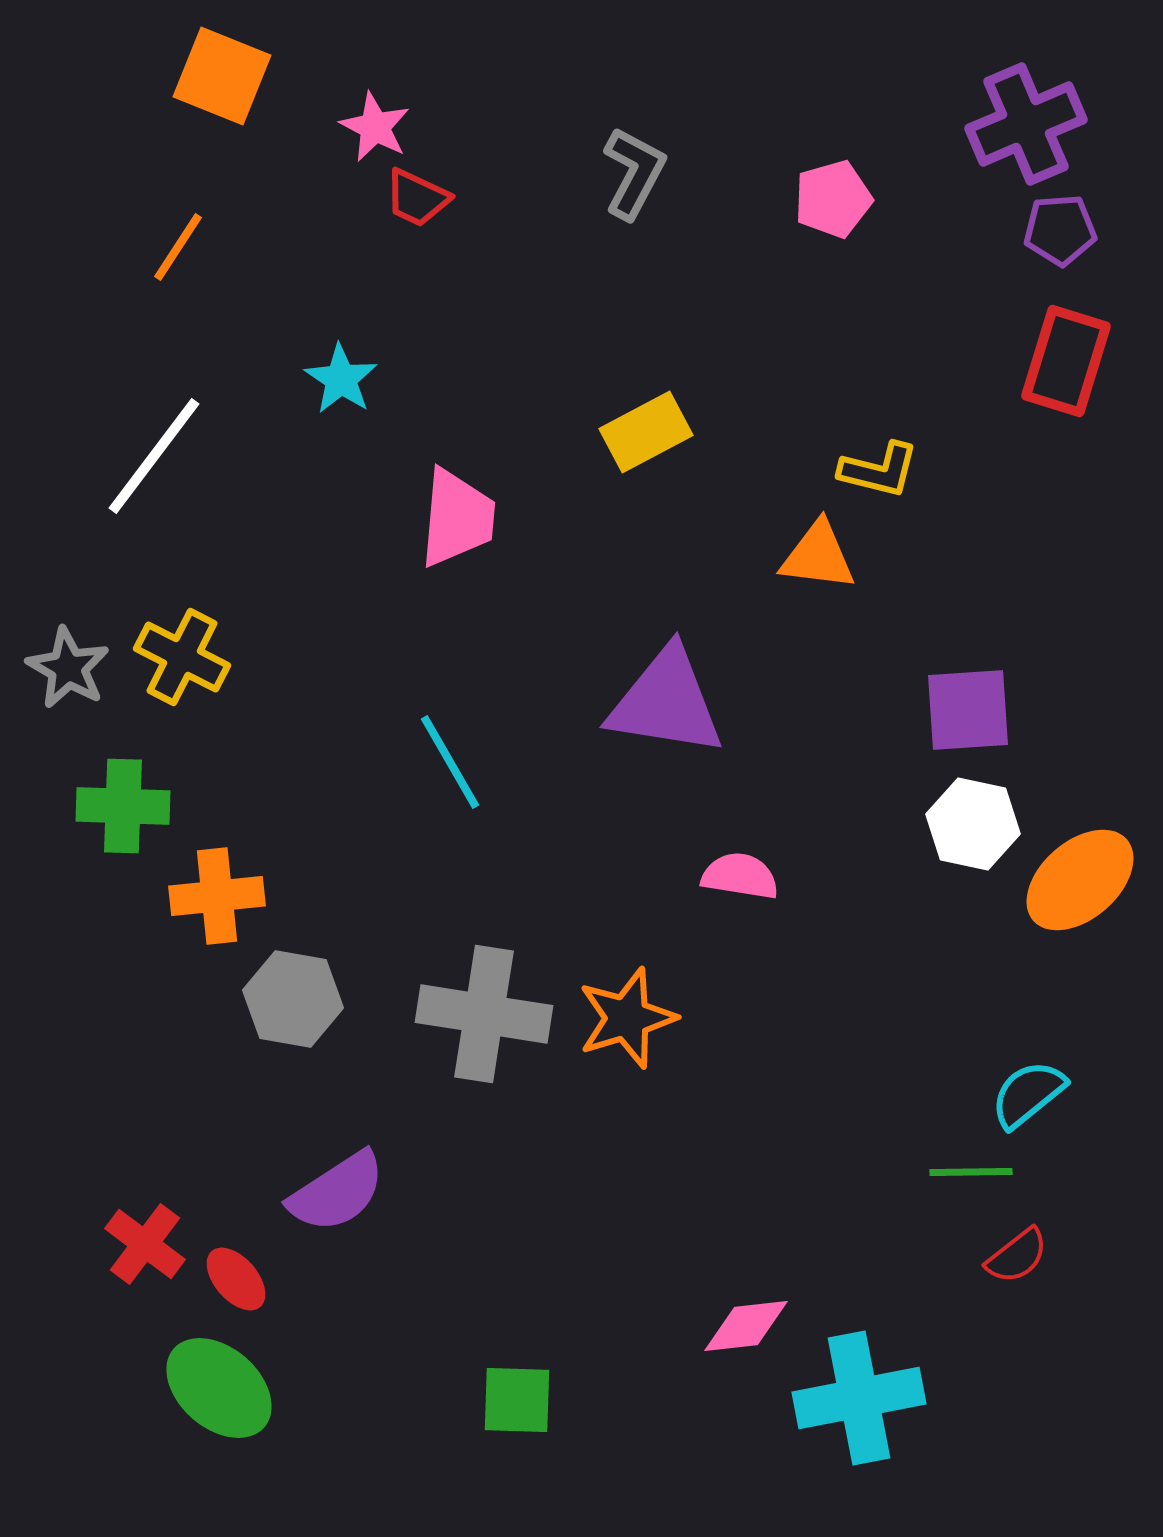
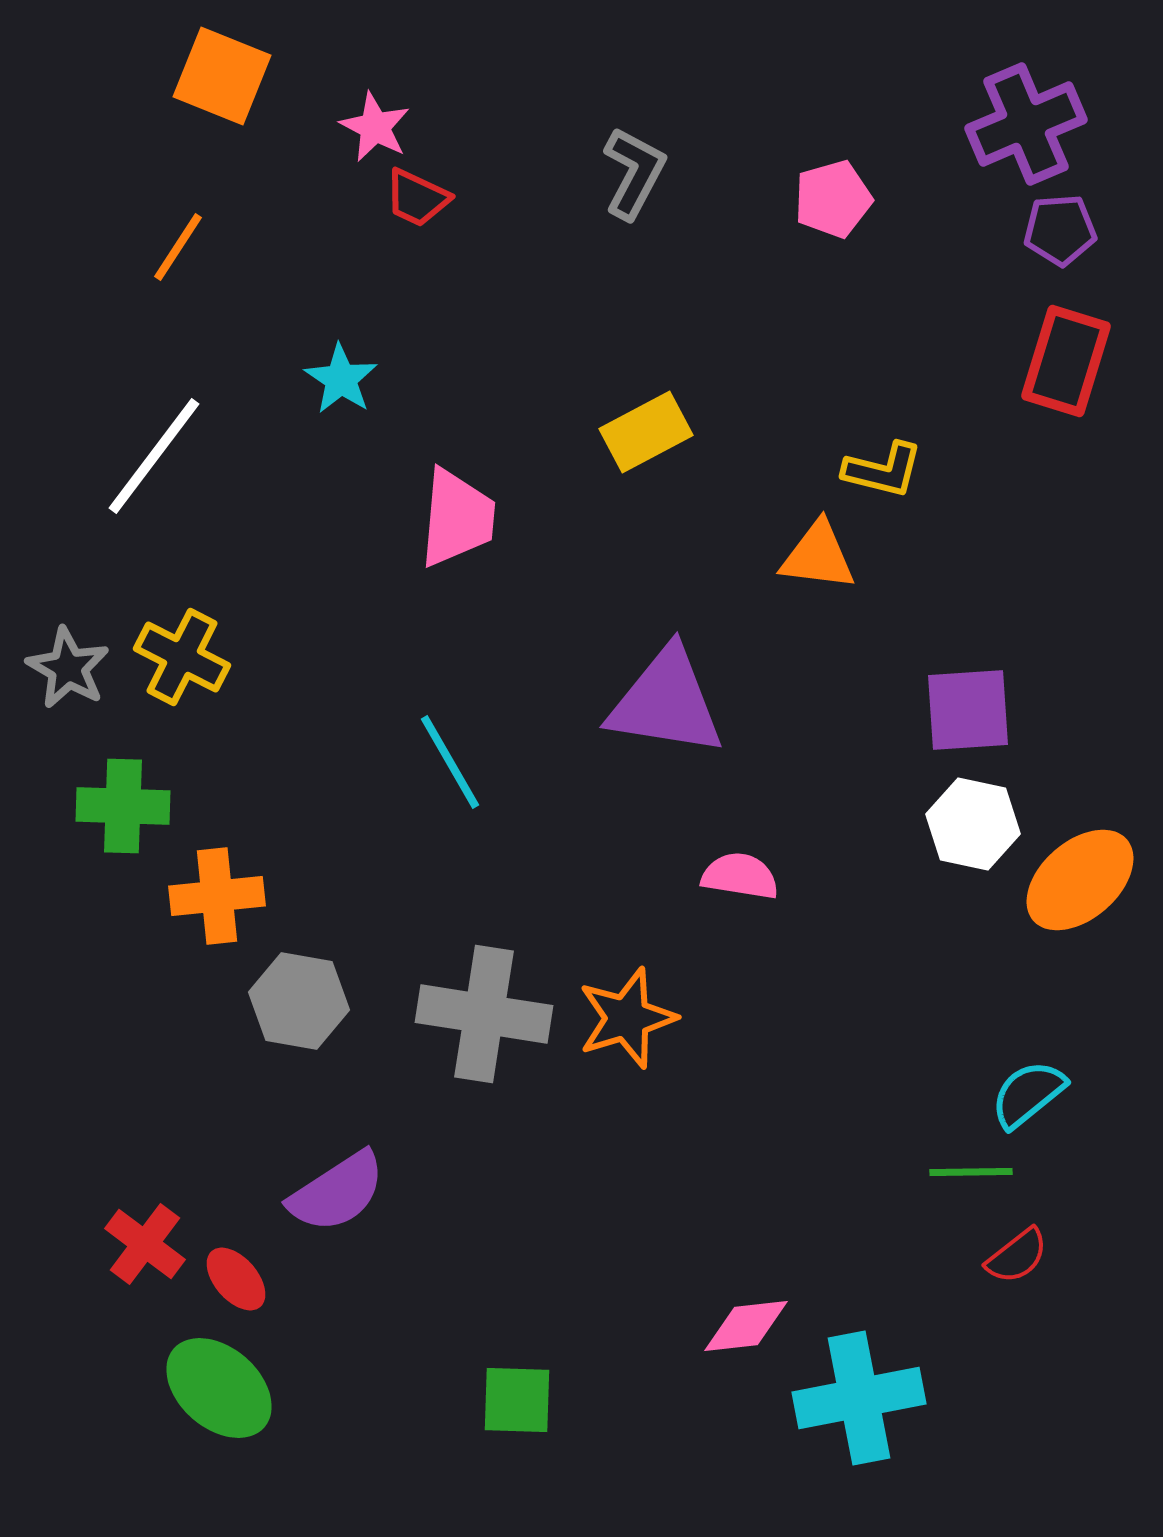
yellow L-shape: moved 4 px right
gray hexagon: moved 6 px right, 2 px down
